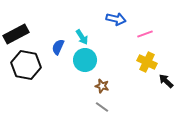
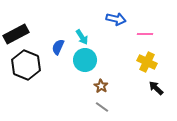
pink line: rotated 21 degrees clockwise
black hexagon: rotated 12 degrees clockwise
black arrow: moved 10 px left, 7 px down
brown star: moved 1 px left; rotated 16 degrees clockwise
